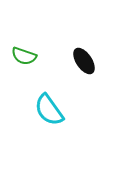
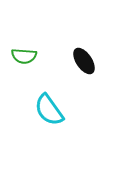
green semicircle: rotated 15 degrees counterclockwise
